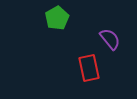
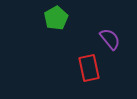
green pentagon: moved 1 px left
